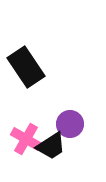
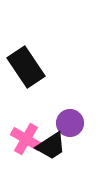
purple circle: moved 1 px up
